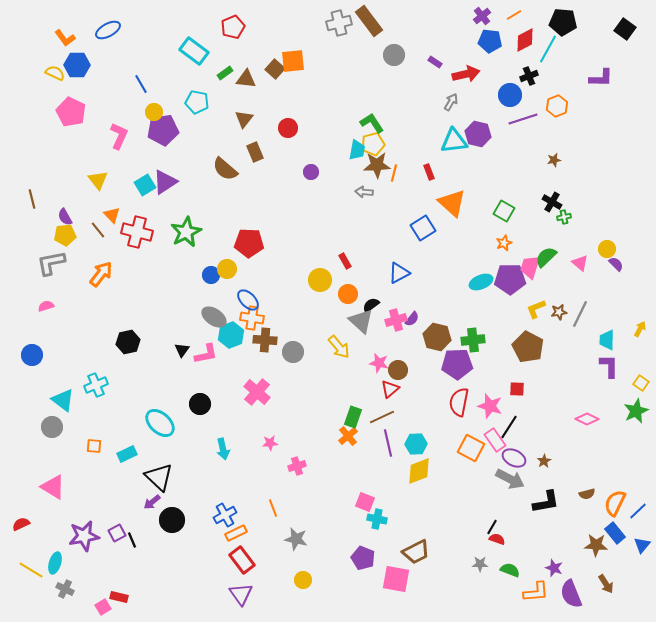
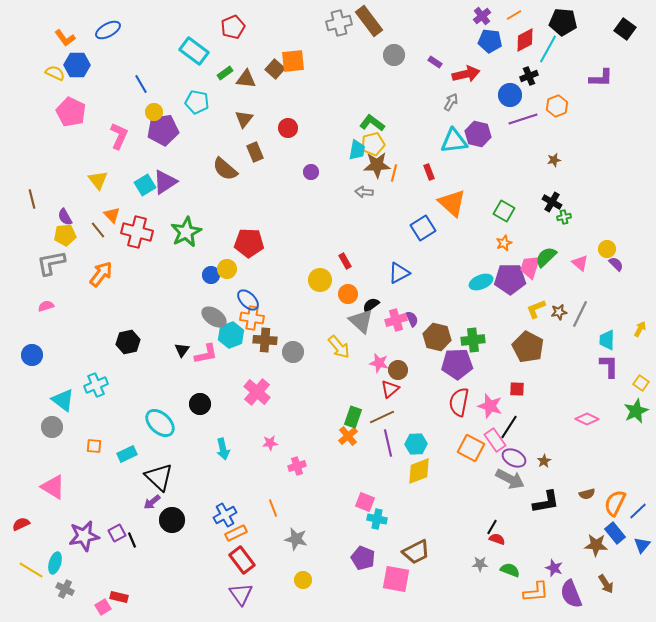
green L-shape at (372, 123): rotated 20 degrees counterclockwise
purple semicircle at (412, 319): rotated 63 degrees counterclockwise
